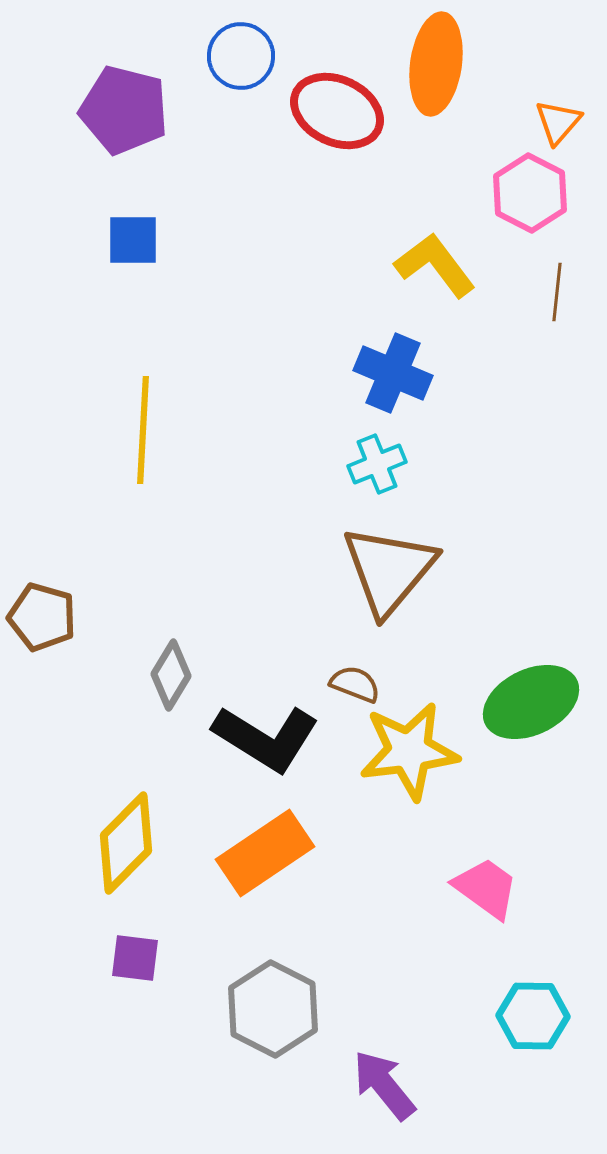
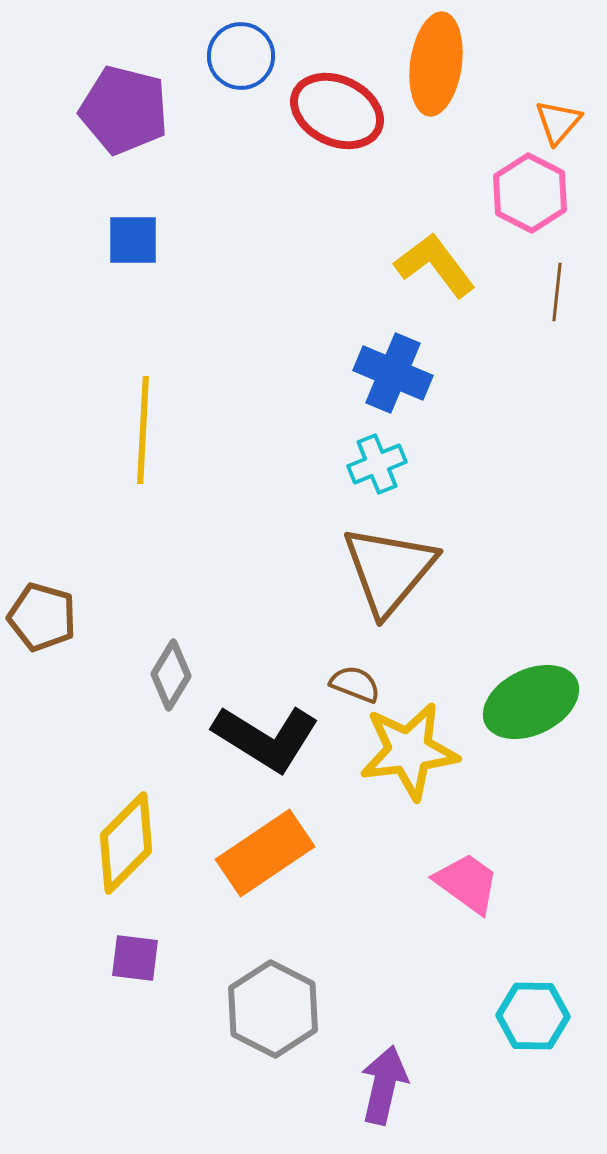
pink trapezoid: moved 19 px left, 5 px up
purple arrow: rotated 52 degrees clockwise
